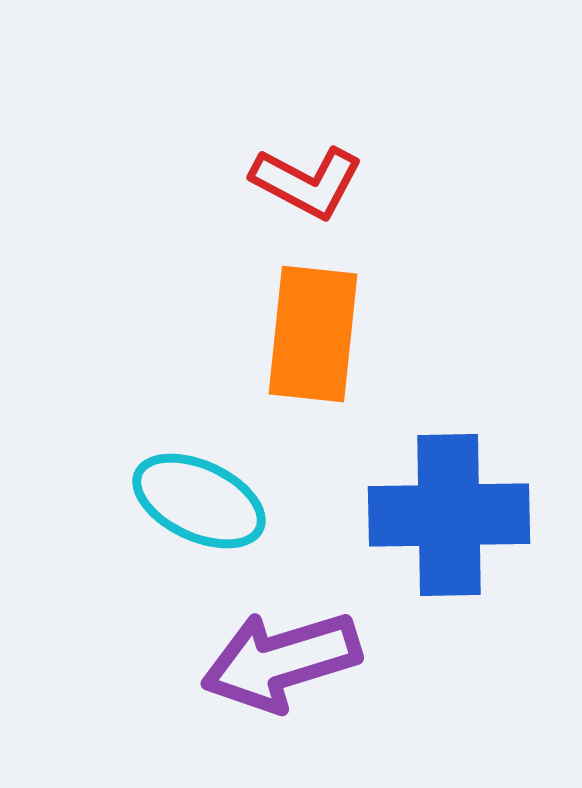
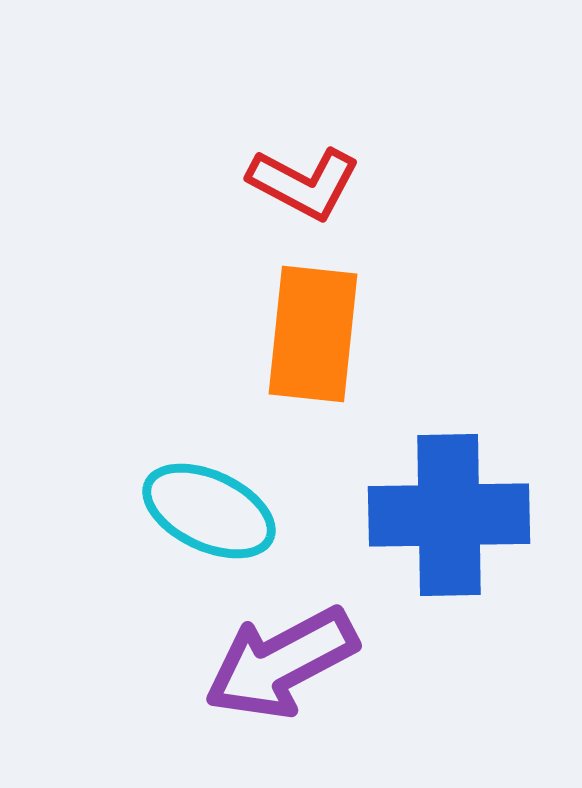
red L-shape: moved 3 px left, 1 px down
cyan ellipse: moved 10 px right, 10 px down
purple arrow: moved 2 px down; rotated 11 degrees counterclockwise
